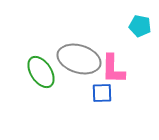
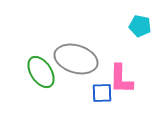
gray ellipse: moved 3 px left
pink L-shape: moved 8 px right, 10 px down
